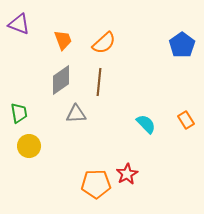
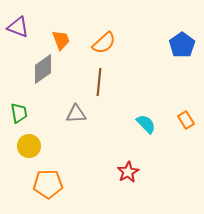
purple triangle: moved 1 px left, 3 px down
orange trapezoid: moved 2 px left
gray diamond: moved 18 px left, 11 px up
red star: moved 1 px right, 2 px up
orange pentagon: moved 48 px left
